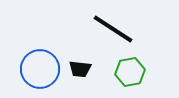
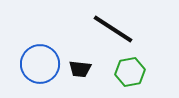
blue circle: moved 5 px up
